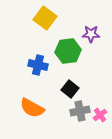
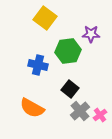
gray cross: rotated 30 degrees counterclockwise
